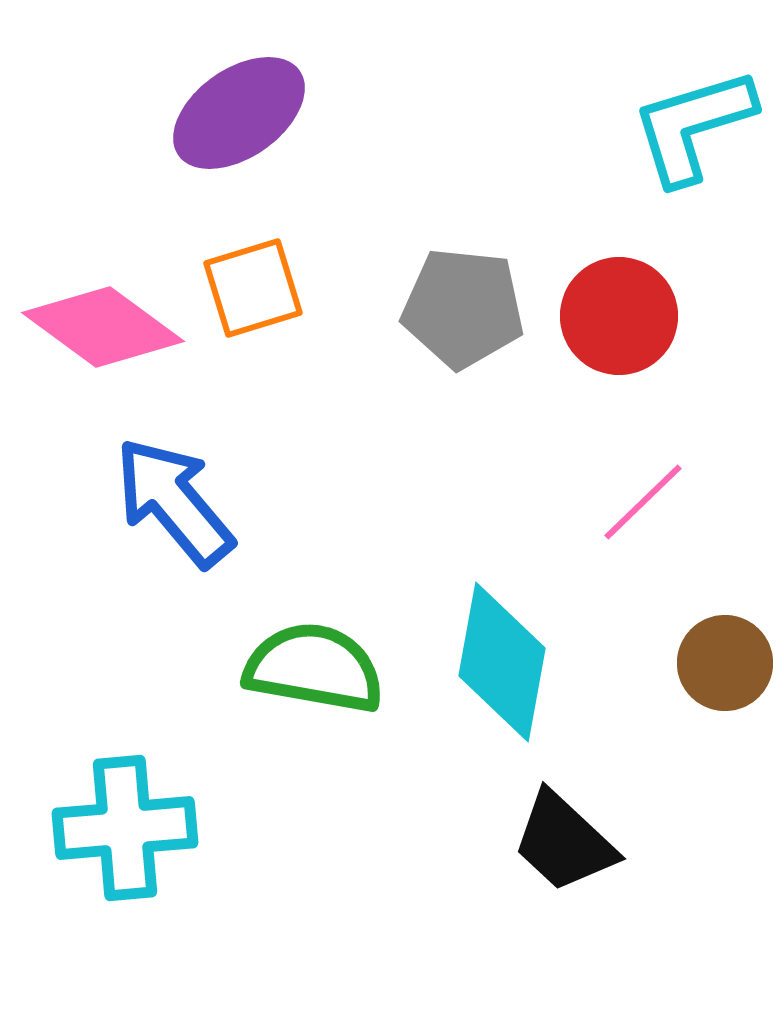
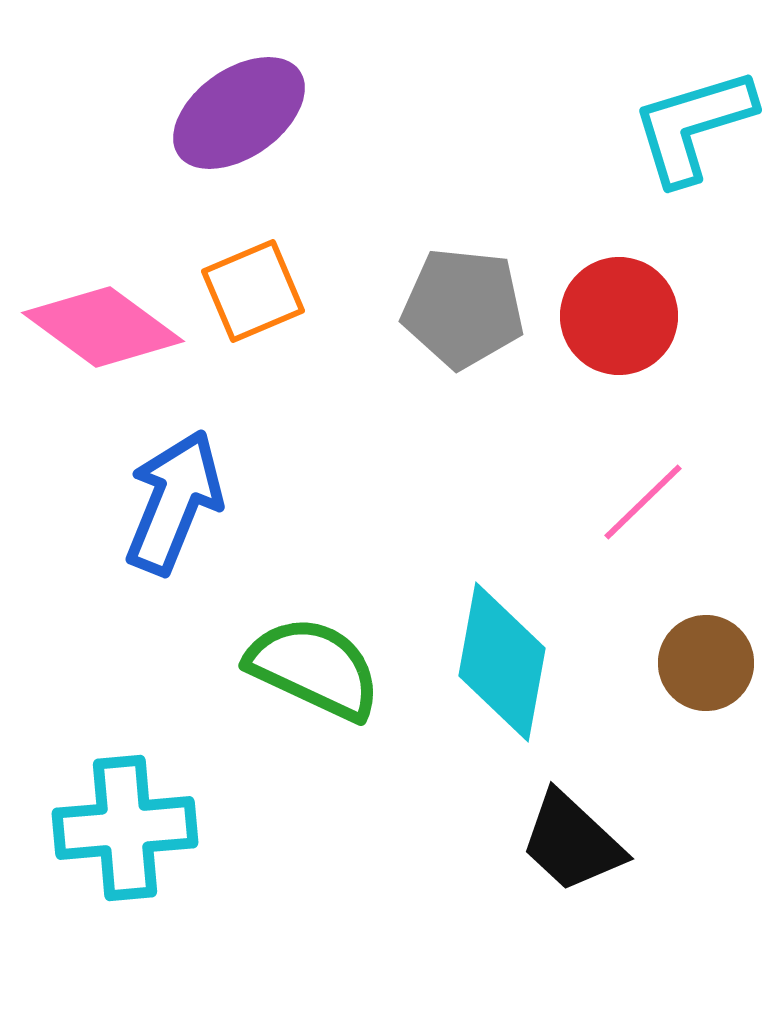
orange square: moved 3 px down; rotated 6 degrees counterclockwise
blue arrow: rotated 62 degrees clockwise
brown circle: moved 19 px left
green semicircle: rotated 15 degrees clockwise
black trapezoid: moved 8 px right
